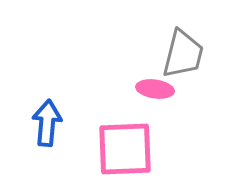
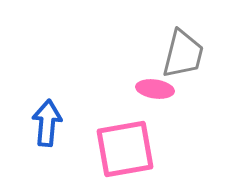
pink square: rotated 8 degrees counterclockwise
